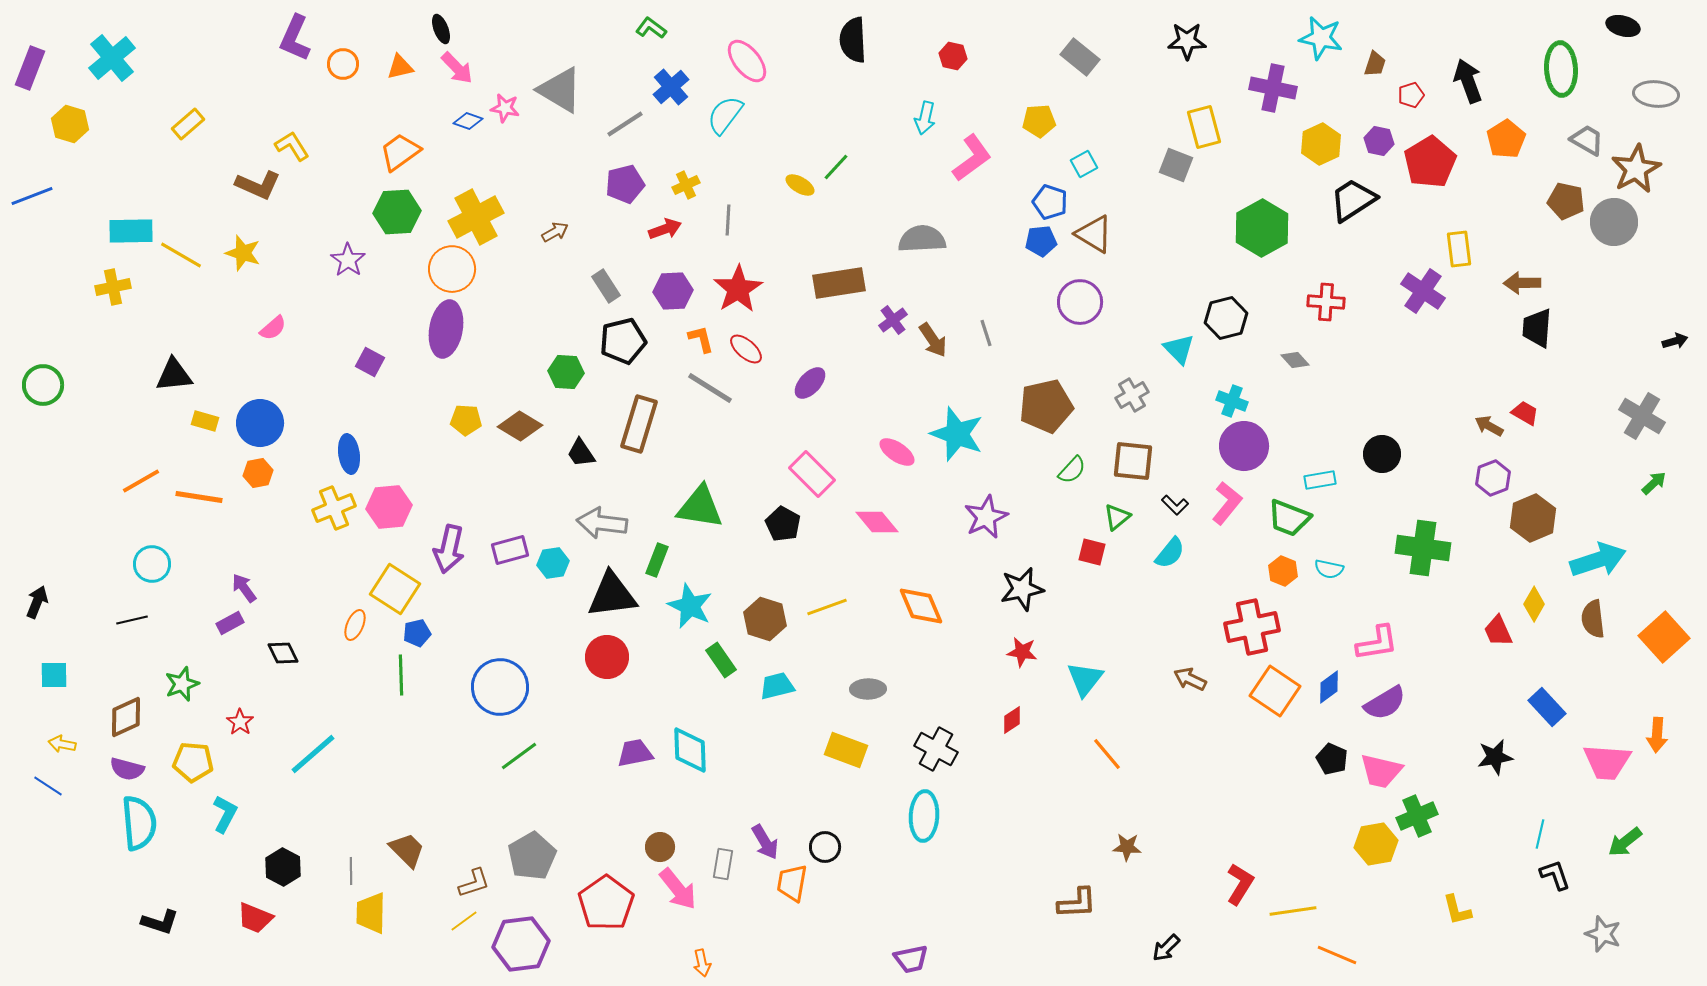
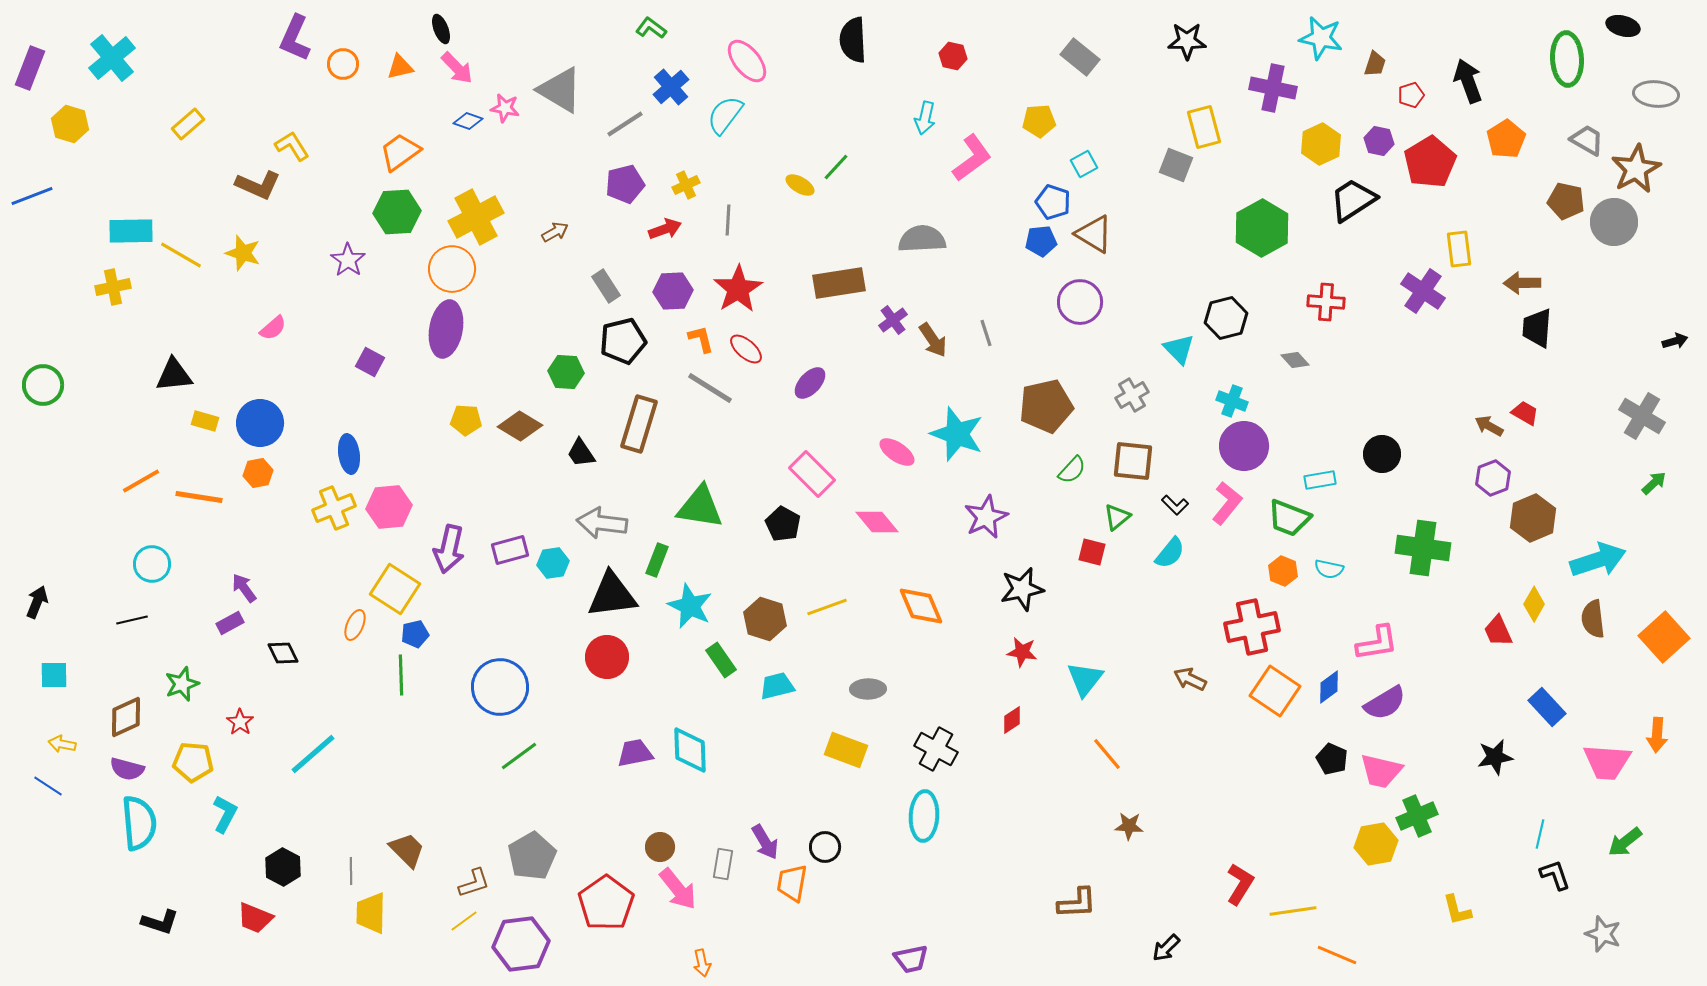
green ellipse at (1561, 69): moved 6 px right, 10 px up
blue pentagon at (1050, 202): moved 3 px right
blue pentagon at (417, 633): moved 2 px left, 1 px down
brown star at (1127, 847): moved 2 px right, 21 px up
